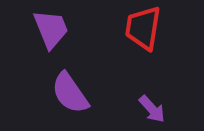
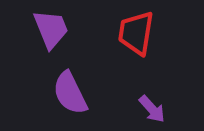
red trapezoid: moved 7 px left, 5 px down
purple semicircle: rotated 9 degrees clockwise
